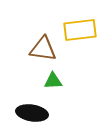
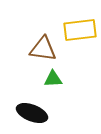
green triangle: moved 2 px up
black ellipse: rotated 12 degrees clockwise
